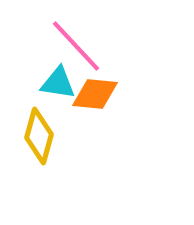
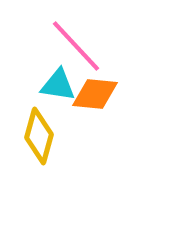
cyan triangle: moved 2 px down
